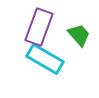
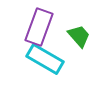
green trapezoid: moved 1 px down
